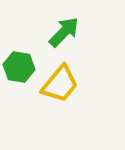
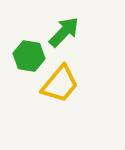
green hexagon: moved 10 px right, 11 px up
